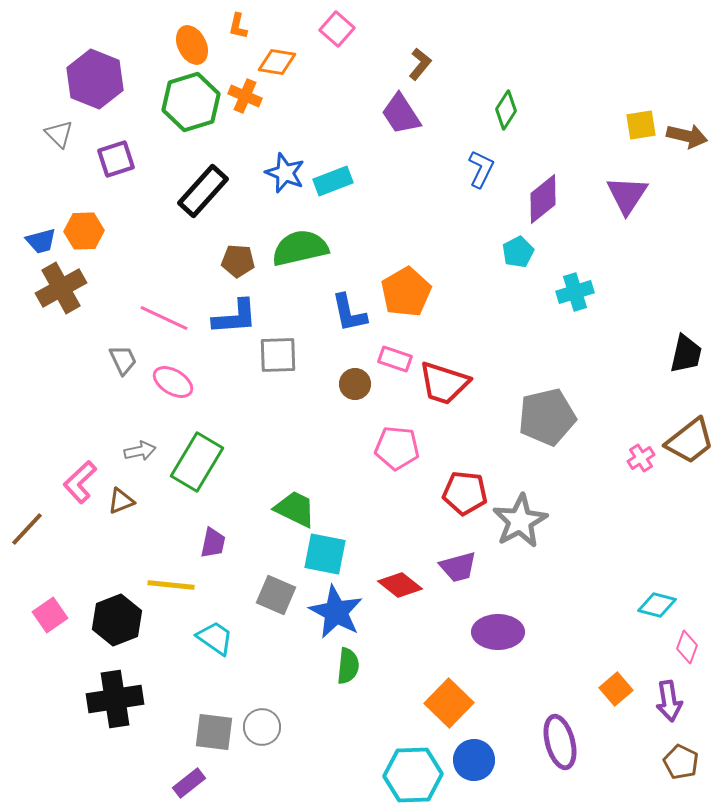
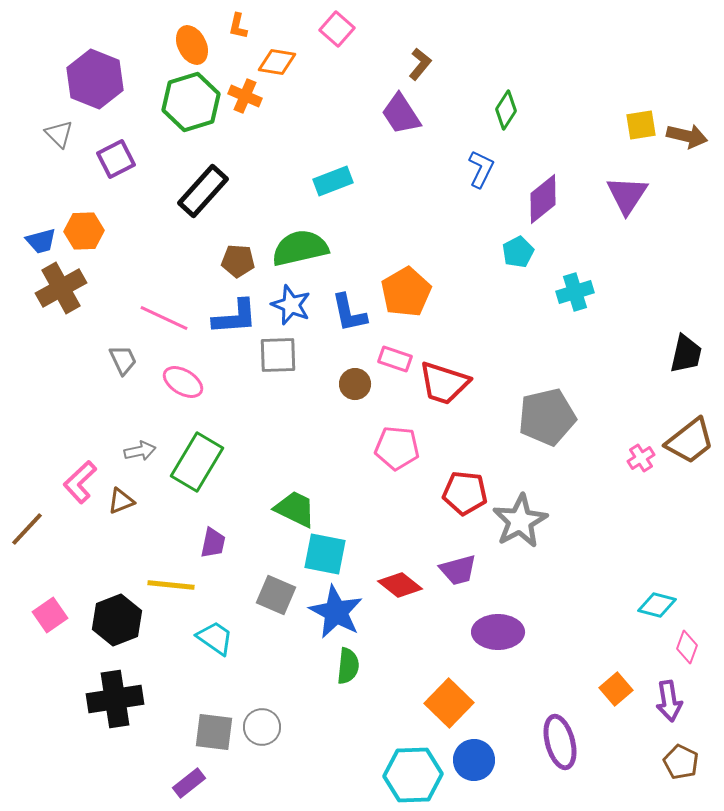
purple square at (116, 159): rotated 9 degrees counterclockwise
blue star at (285, 173): moved 6 px right, 132 px down
pink ellipse at (173, 382): moved 10 px right
purple trapezoid at (458, 567): moved 3 px down
